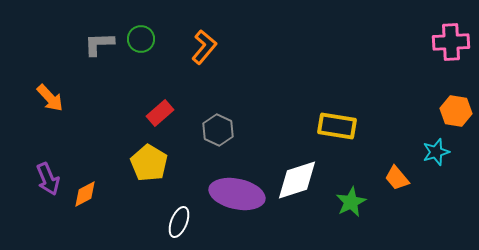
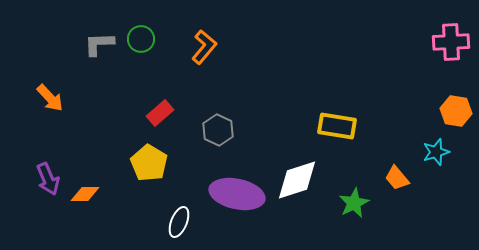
orange diamond: rotated 28 degrees clockwise
green star: moved 3 px right, 1 px down
